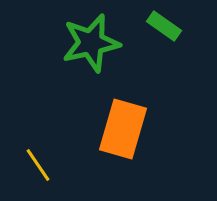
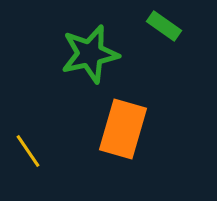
green star: moved 1 px left, 11 px down
yellow line: moved 10 px left, 14 px up
